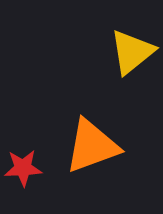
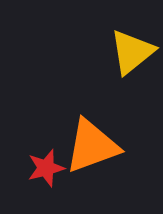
red star: moved 23 px right; rotated 12 degrees counterclockwise
